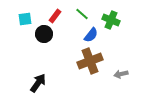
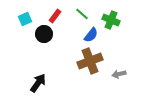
cyan square: rotated 16 degrees counterclockwise
gray arrow: moved 2 px left
